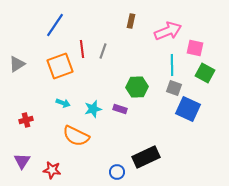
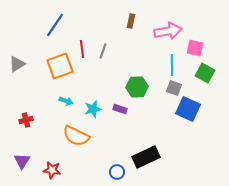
pink arrow: rotated 12 degrees clockwise
cyan arrow: moved 3 px right, 2 px up
